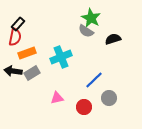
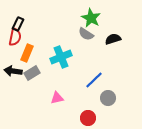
black rectangle: rotated 16 degrees counterclockwise
gray semicircle: moved 3 px down
orange rectangle: rotated 48 degrees counterclockwise
gray circle: moved 1 px left
red circle: moved 4 px right, 11 px down
